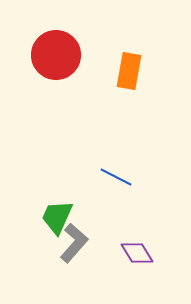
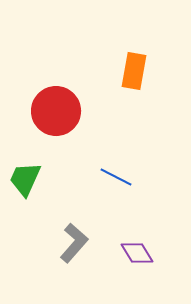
red circle: moved 56 px down
orange rectangle: moved 5 px right
green trapezoid: moved 32 px left, 38 px up
